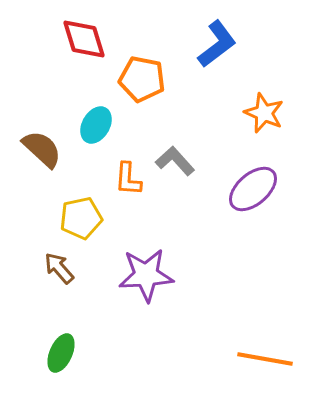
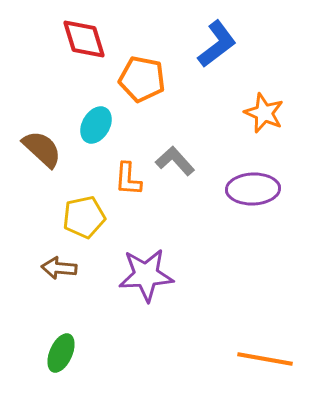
purple ellipse: rotated 39 degrees clockwise
yellow pentagon: moved 3 px right, 1 px up
brown arrow: rotated 44 degrees counterclockwise
